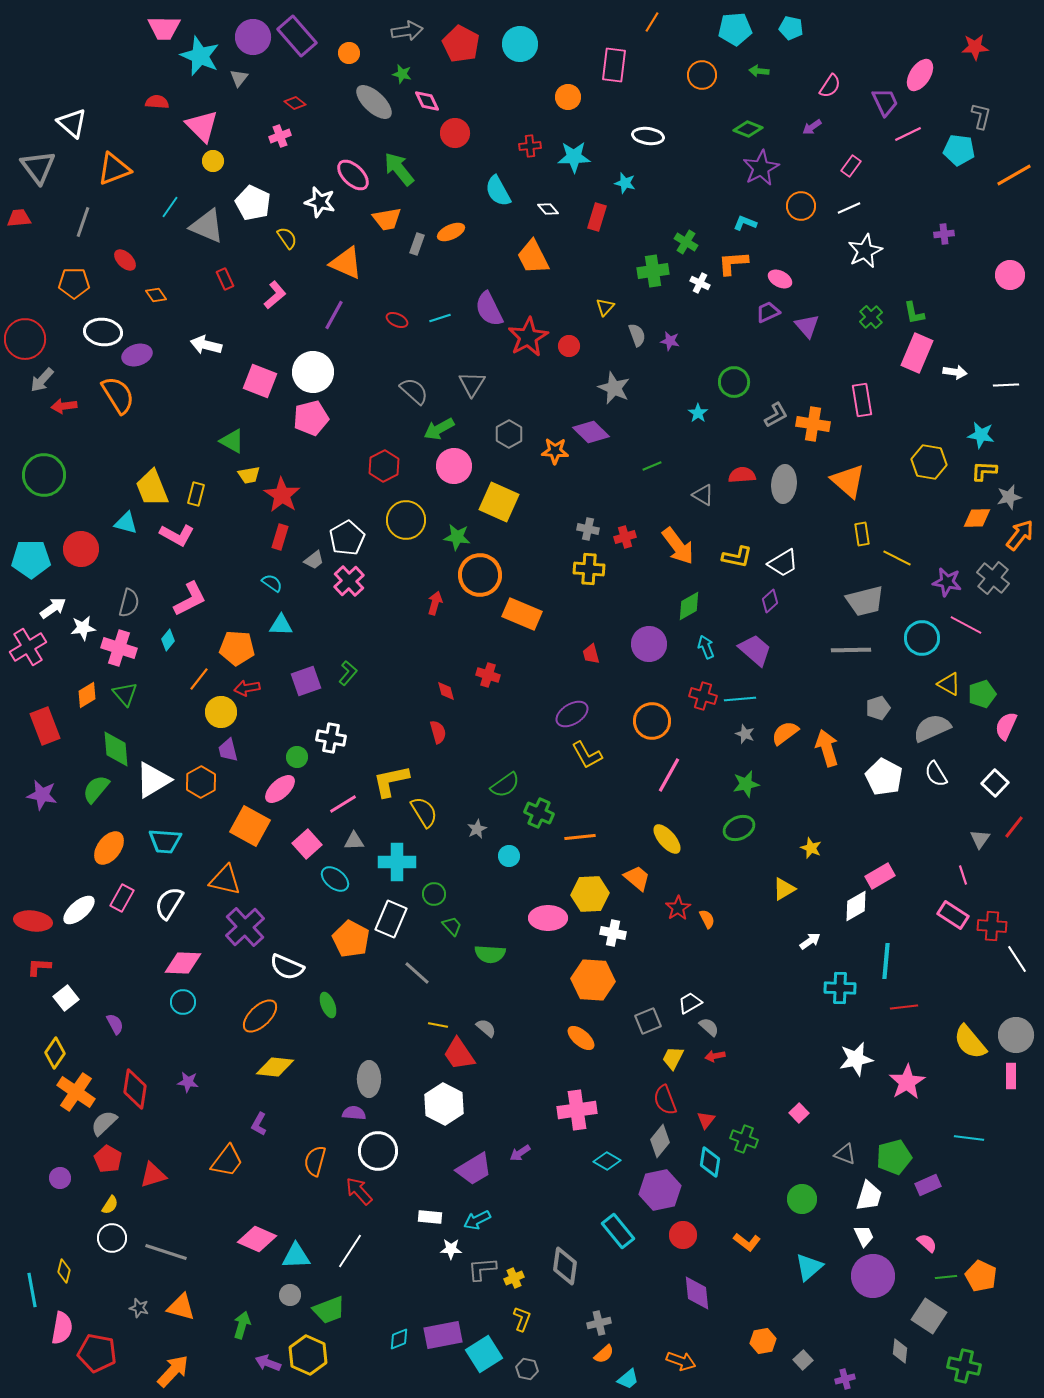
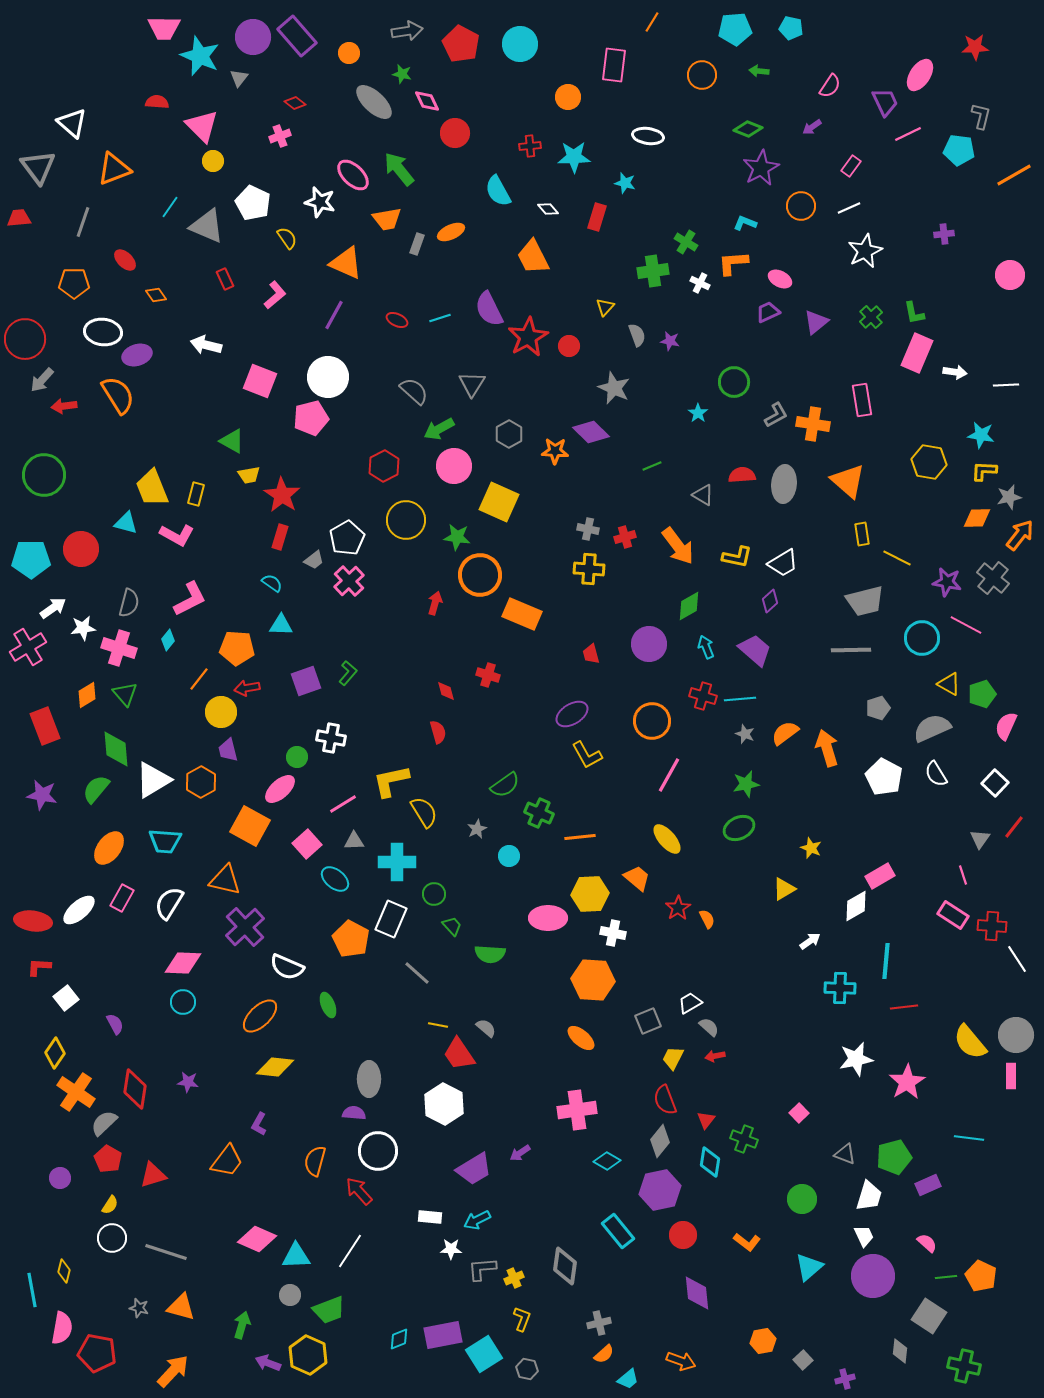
purple triangle at (807, 326): moved 9 px right, 4 px up; rotated 32 degrees clockwise
white circle at (313, 372): moved 15 px right, 5 px down
